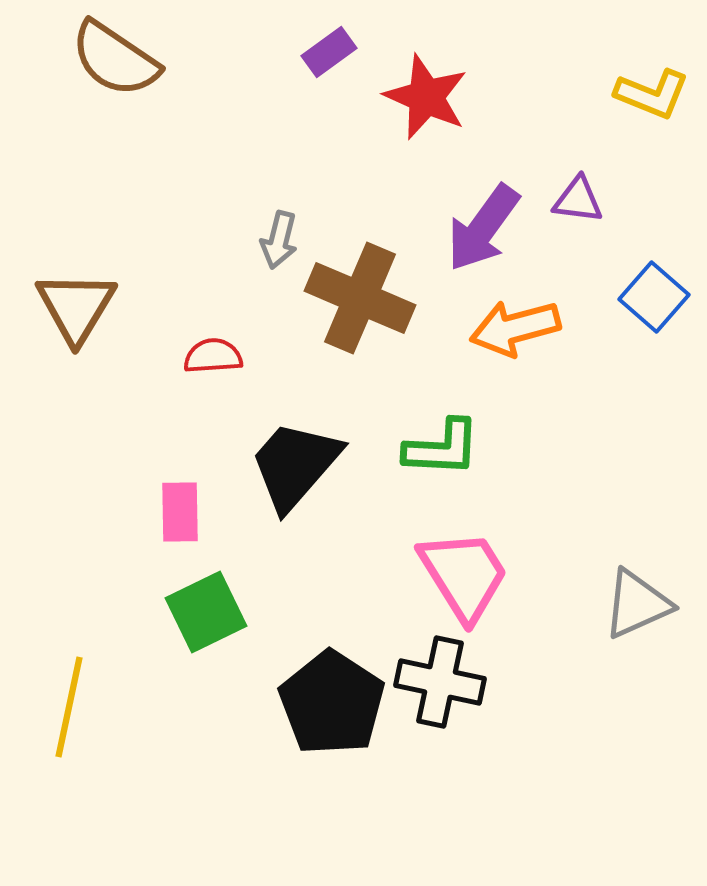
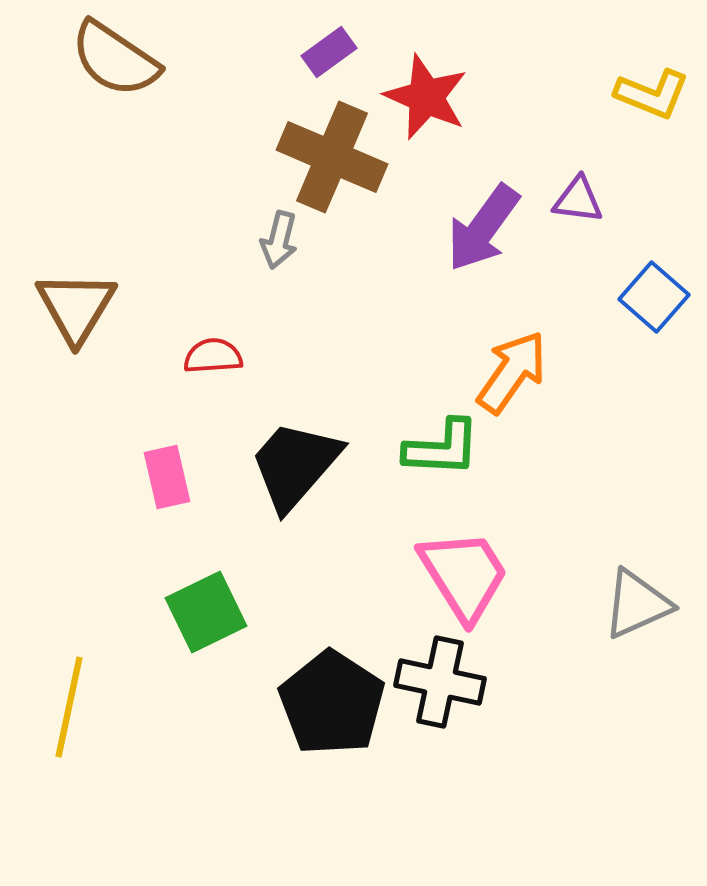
brown cross: moved 28 px left, 141 px up
orange arrow: moved 3 px left, 44 px down; rotated 140 degrees clockwise
pink rectangle: moved 13 px left, 35 px up; rotated 12 degrees counterclockwise
